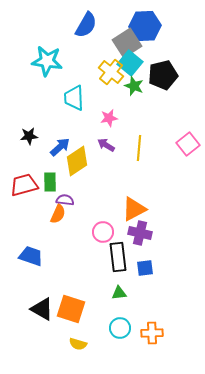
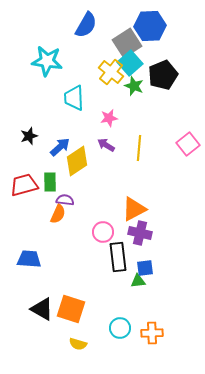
blue hexagon: moved 5 px right
cyan square: rotated 10 degrees clockwise
black pentagon: rotated 8 degrees counterclockwise
black star: rotated 12 degrees counterclockwise
blue trapezoid: moved 2 px left, 3 px down; rotated 15 degrees counterclockwise
green triangle: moved 19 px right, 12 px up
